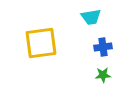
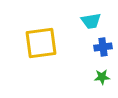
cyan trapezoid: moved 4 px down
green star: moved 1 px left, 2 px down
